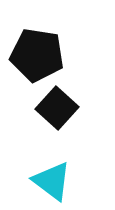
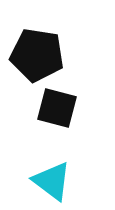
black square: rotated 27 degrees counterclockwise
